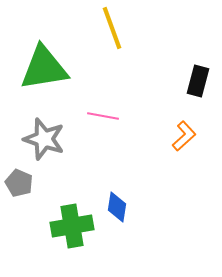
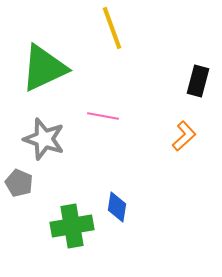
green triangle: rotated 16 degrees counterclockwise
